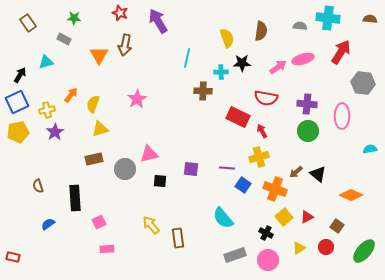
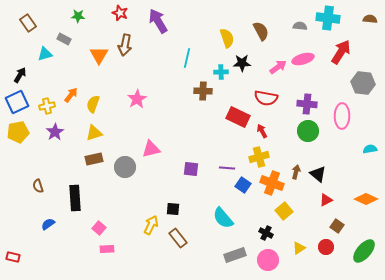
green star at (74, 18): moved 4 px right, 2 px up
brown semicircle at (261, 31): rotated 36 degrees counterclockwise
cyan triangle at (46, 62): moved 1 px left, 8 px up
yellow cross at (47, 110): moved 4 px up
yellow triangle at (100, 129): moved 6 px left, 4 px down
pink triangle at (149, 154): moved 2 px right, 5 px up
gray circle at (125, 169): moved 2 px up
brown arrow at (296, 172): rotated 144 degrees clockwise
black square at (160, 181): moved 13 px right, 28 px down
orange cross at (275, 189): moved 3 px left, 6 px up
orange diamond at (351, 195): moved 15 px right, 4 px down
yellow square at (284, 217): moved 6 px up
red triangle at (307, 217): moved 19 px right, 17 px up
pink square at (99, 222): moved 6 px down; rotated 24 degrees counterclockwise
yellow arrow at (151, 225): rotated 66 degrees clockwise
brown rectangle at (178, 238): rotated 30 degrees counterclockwise
